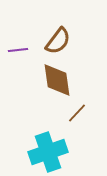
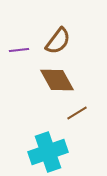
purple line: moved 1 px right
brown diamond: rotated 21 degrees counterclockwise
brown line: rotated 15 degrees clockwise
